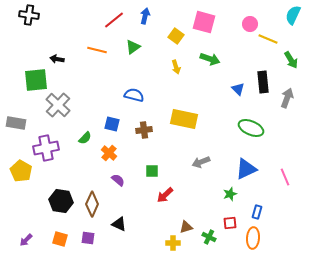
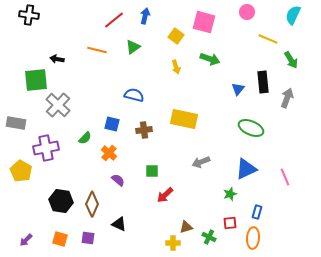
pink circle at (250, 24): moved 3 px left, 12 px up
blue triangle at (238, 89): rotated 24 degrees clockwise
